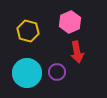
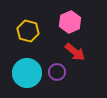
red arrow: moved 2 px left; rotated 40 degrees counterclockwise
